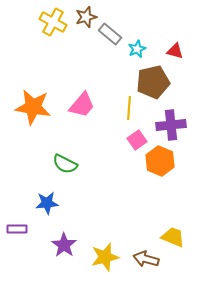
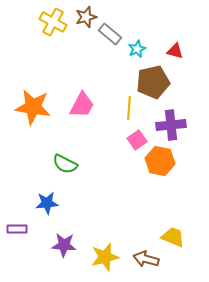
pink trapezoid: rotated 12 degrees counterclockwise
orange hexagon: rotated 12 degrees counterclockwise
purple star: rotated 30 degrees counterclockwise
